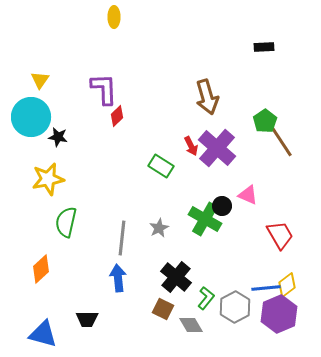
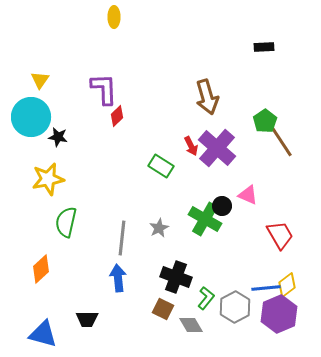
black cross: rotated 20 degrees counterclockwise
